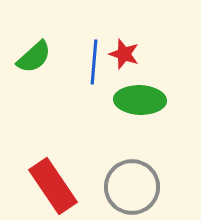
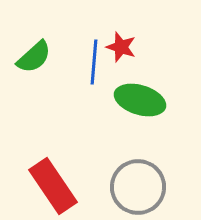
red star: moved 3 px left, 7 px up
green ellipse: rotated 15 degrees clockwise
gray circle: moved 6 px right
